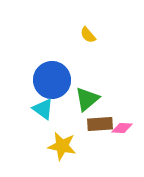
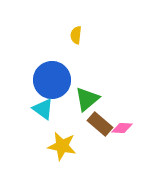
yellow semicircle: moved 12 px left; rotated 48 degrees clockwise
brown rectangle: rotated 45 degrees clockwise
